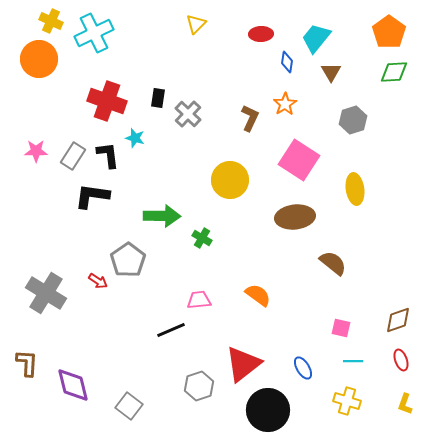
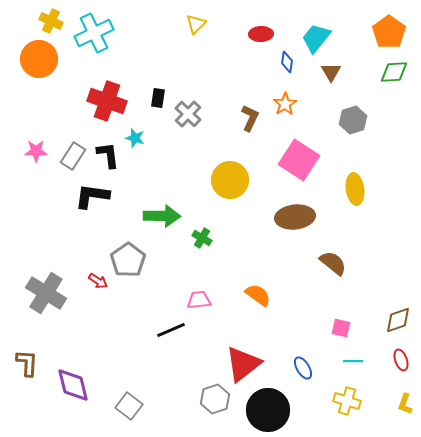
gray hexagon at (199, 386): moved 16 px right, 13 px down
